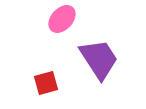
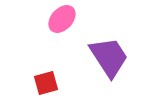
purple trapezoid: moved 10 px right, 2 px up
